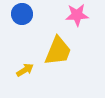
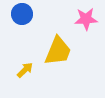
pink star: moved 9 px right, 4 px down
yellow arrow: rotated 12 degrees counterclockwise
